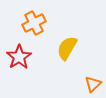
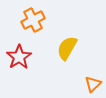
orange cross: moved 1 px left, 3 px up
